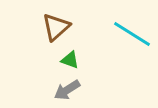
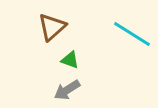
brown triangle: moved 4 px left
